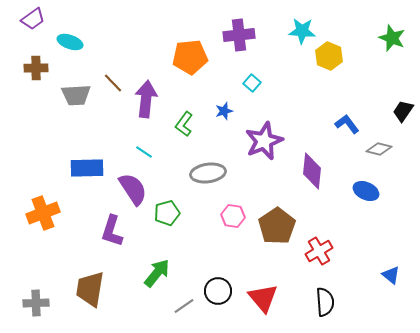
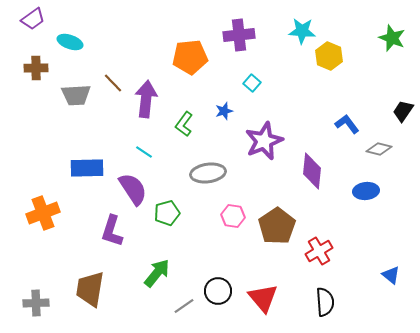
blue ellipse: rotated 30 degrees counterclockwise
